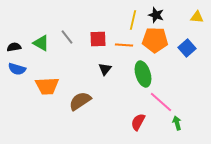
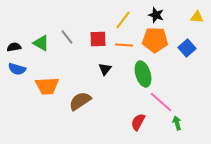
yellow line: moved 10 px left; rotated 24 degrees clockwise
